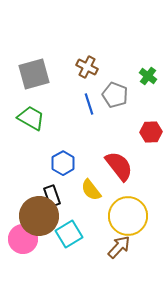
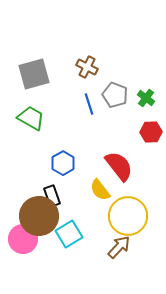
green cross: moved 2 px left, 22 px down
yellow semicircle: moved 9 px right
